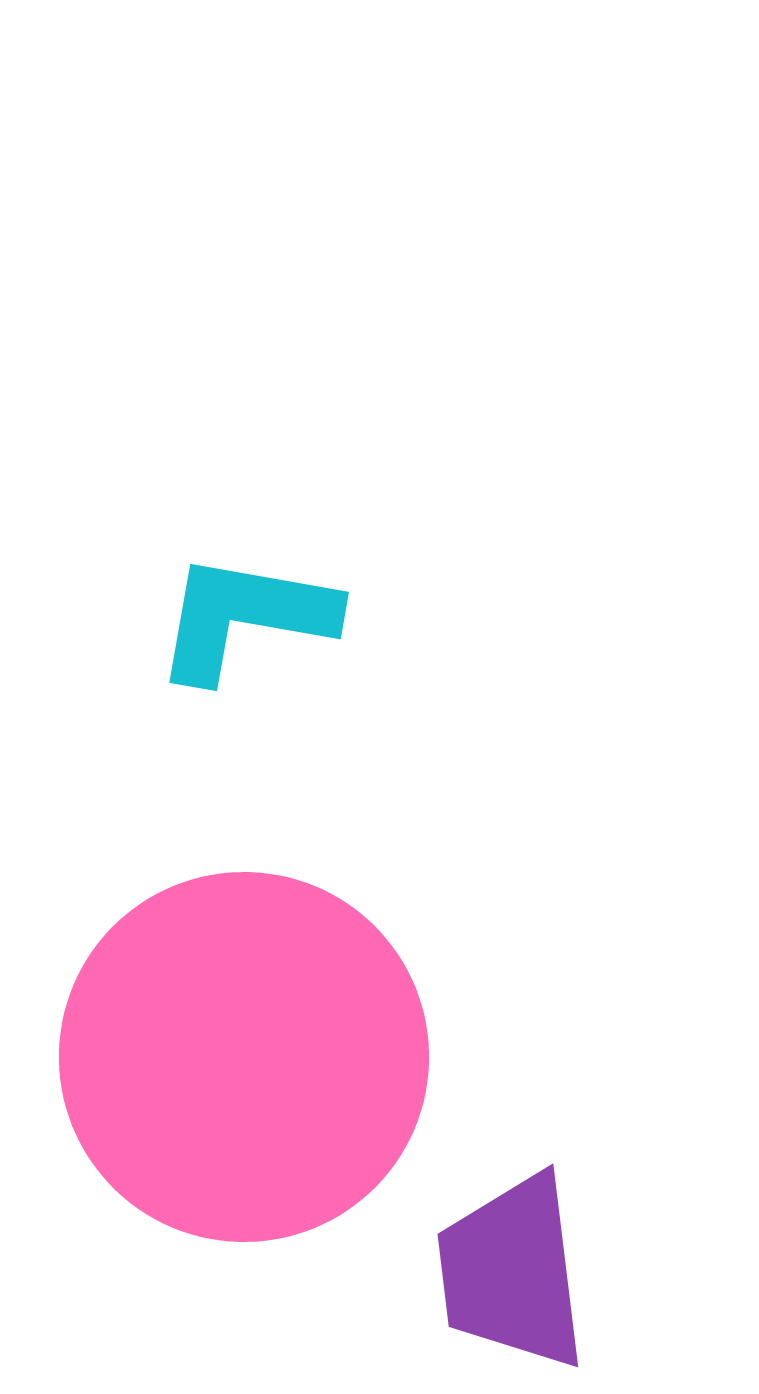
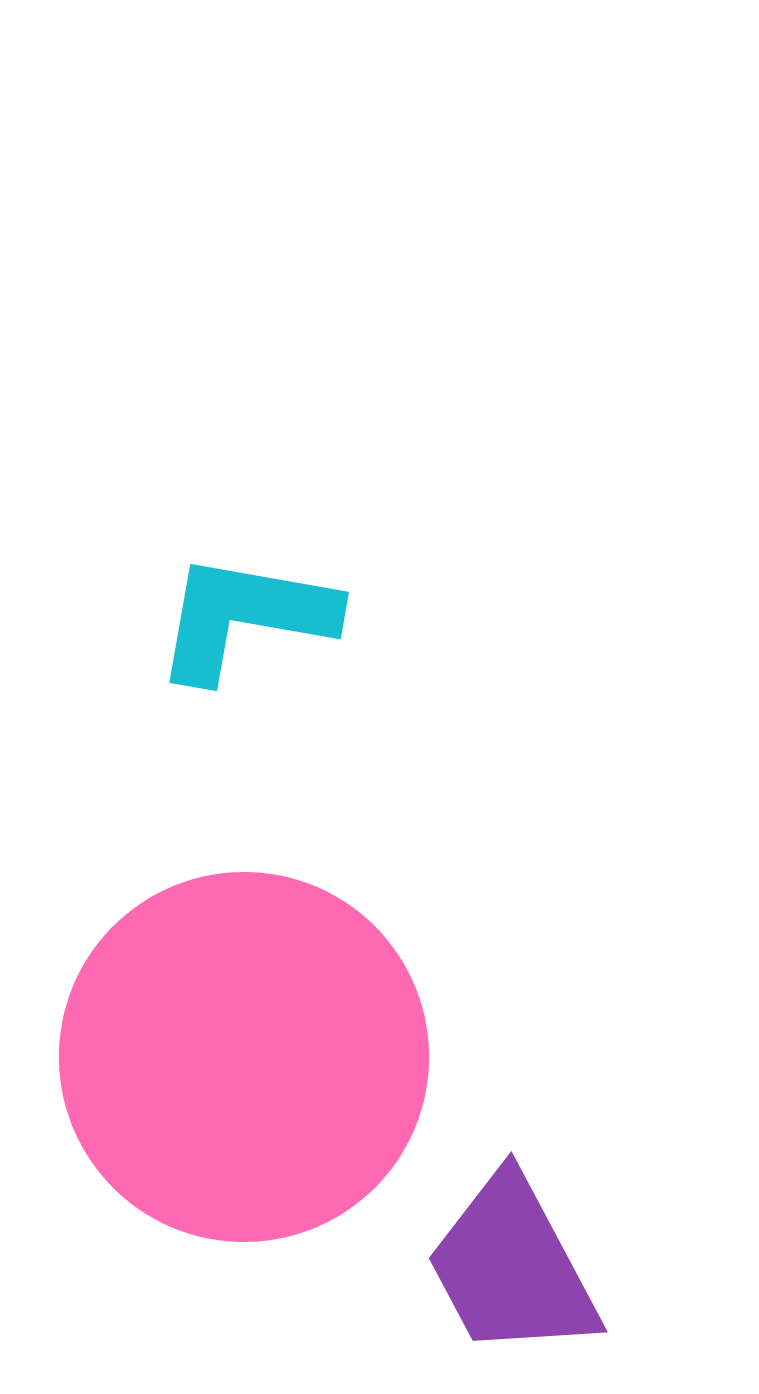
purple trapezoid: moved 5 px up; rotated 21 degrees counterclockwise
